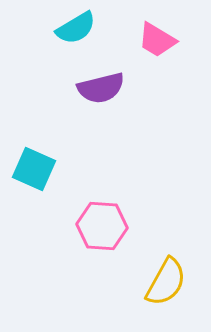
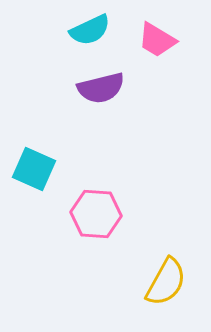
cyan semicircle: moved 14 px right, 2 px down; rotated 6 degrees clockwise
pink hexagon: moved 6 px left, 12 px up
